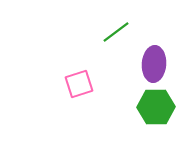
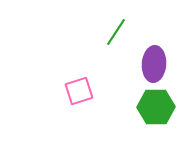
green line: rotated 20 degrees counterclockwise
pink square: moved 7 px down
